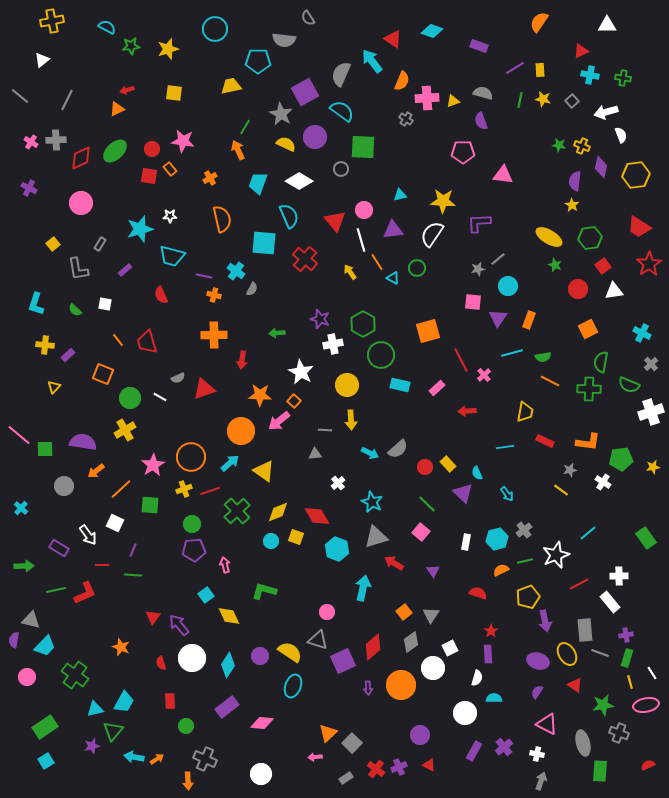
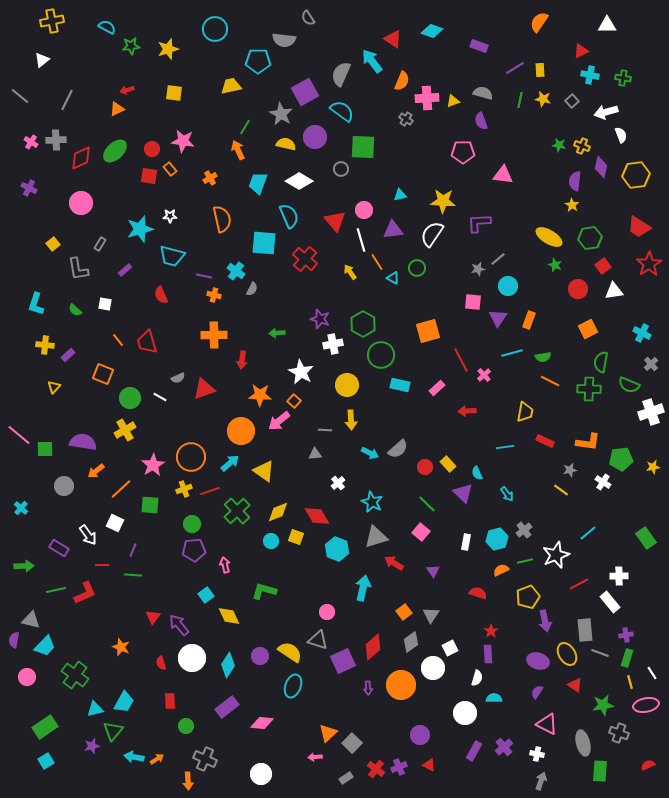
yellow semicircle at (286, 144): rotated 12 degrees counterclockwise
